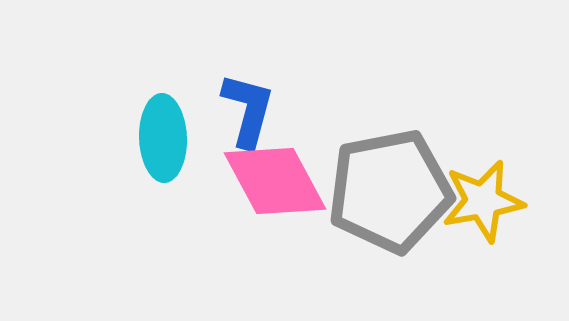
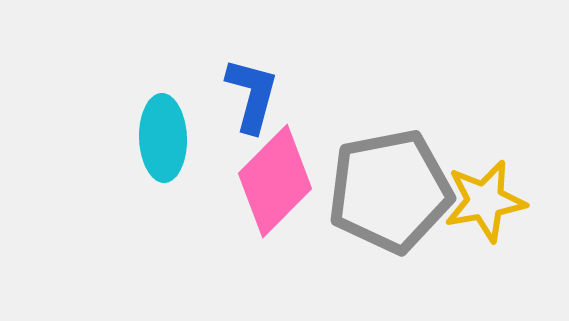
blue L-shape: moved 4 px right, 15 px up
pink diamond: rotated 73 degrees clockwise
yellow star: moved 2 px right
